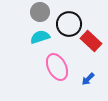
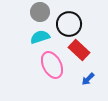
red rectangle: moved 12 px left, 9 px down
pink ellipse: moved 5 px left, 2 px up
